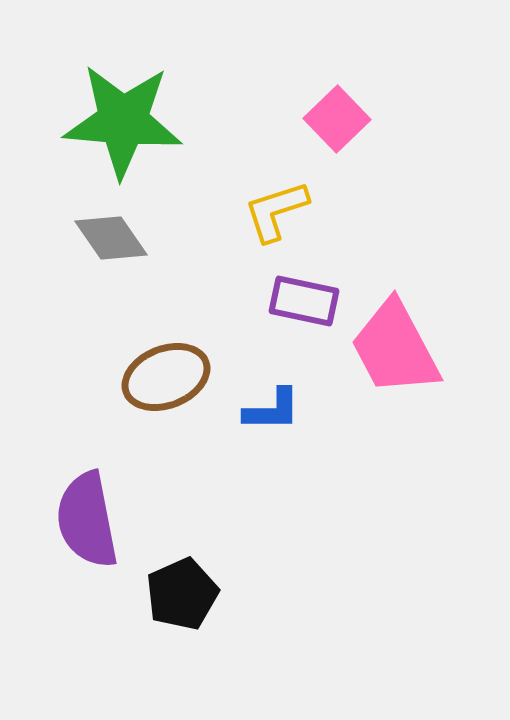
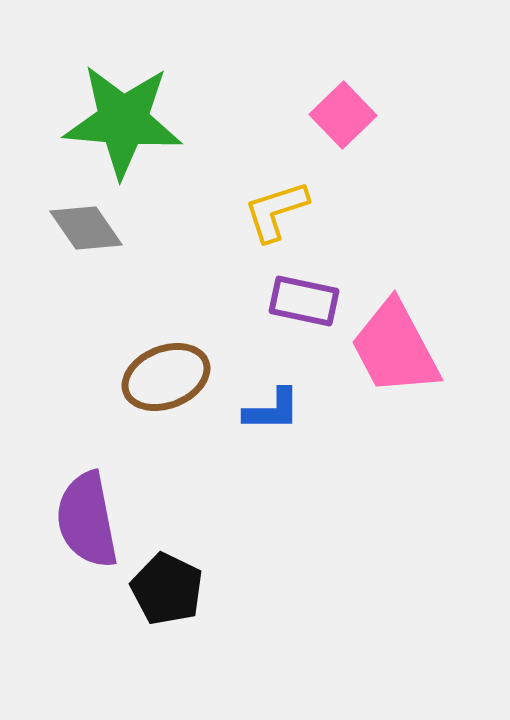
pink square: moved 6 px right, 4 px up
gray diamond: moved 25 px left, 10 px up
black pentagon: moved 15 px left, 5 px up; rotated 22 degrees counterclockwise
